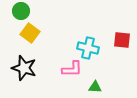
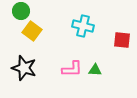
yellow square: moved 2 px right, 2 px up
cyan cross: moved 5 px left, 22 px up
green triangle: moved 17 px up
